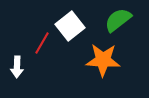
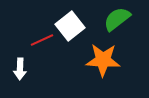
green semicircle: moved 1 px left, 1 px up
red line: moved 3 px up; rotated 35 degrees clockwise
white arrow: moved 3 px right, 2 px down
